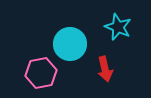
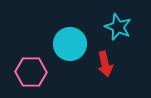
red arrow: moved 5 px up
pink hexagon: moved 10 px left, 1 px up; rotated 12 degrees clockwise
